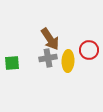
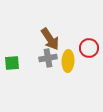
red circle: moved 2 px up
